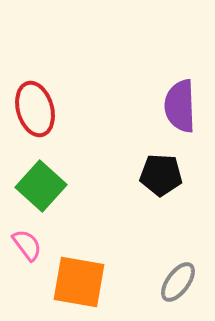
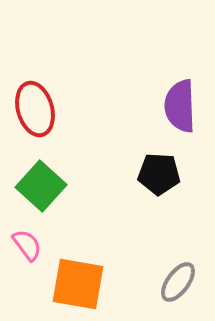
black pentagon: moved 2 px left, 1 px up
orange square: moved 1 px left, 2 px down
